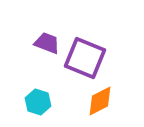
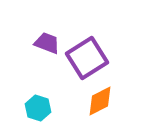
purple square: moved 2 px right; rotated 36 degrees clockwise
cyan hexagon: moved 6 px down
